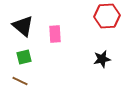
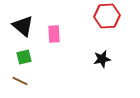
pink rectangle: moved 1 px left
